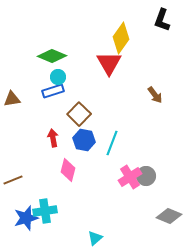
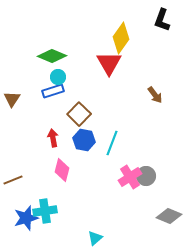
brown triangle: rotated 48 degrees counterclockwise
pink diamond: moved 6 px left
